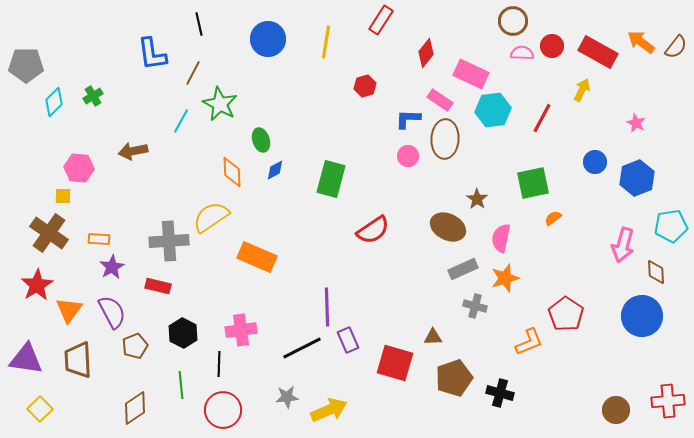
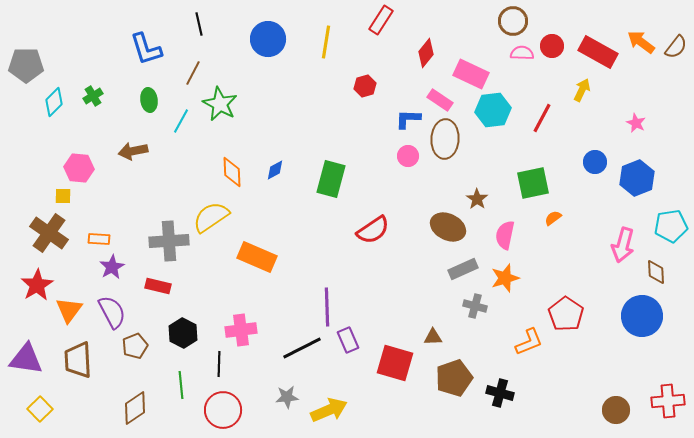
blue L-shape at (152, 54): moved 6 px left, 5 px up; rotated 9 degrees counterclockwise
green ellipse at (261, 140): moved 112 px left, 40 px up; rotated 10 degrees clockwise
pink semicircle at (501, 238): moved 4 px right, 3 px up
